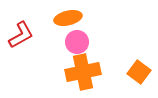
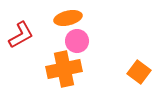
pink circle: moved 1 px up
orange cross: moved 19 px left, 3 px up
